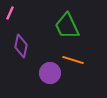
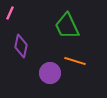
orange line: moved 2 px right, 1 px down
